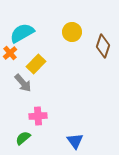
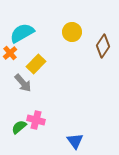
brown diamond: rotated 15 degrees clockwise
pink cross: moved 2 px left, 4 px down; rotated 18 degrees clockwise
green semicircle: moved 4 px left, 11 px up
